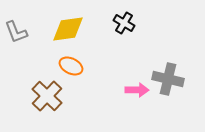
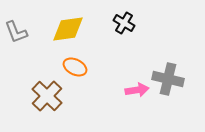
orange ellipse: moved 4 px right, 1 px down
pink arrow: rotated 10 degrees counterclockwise
